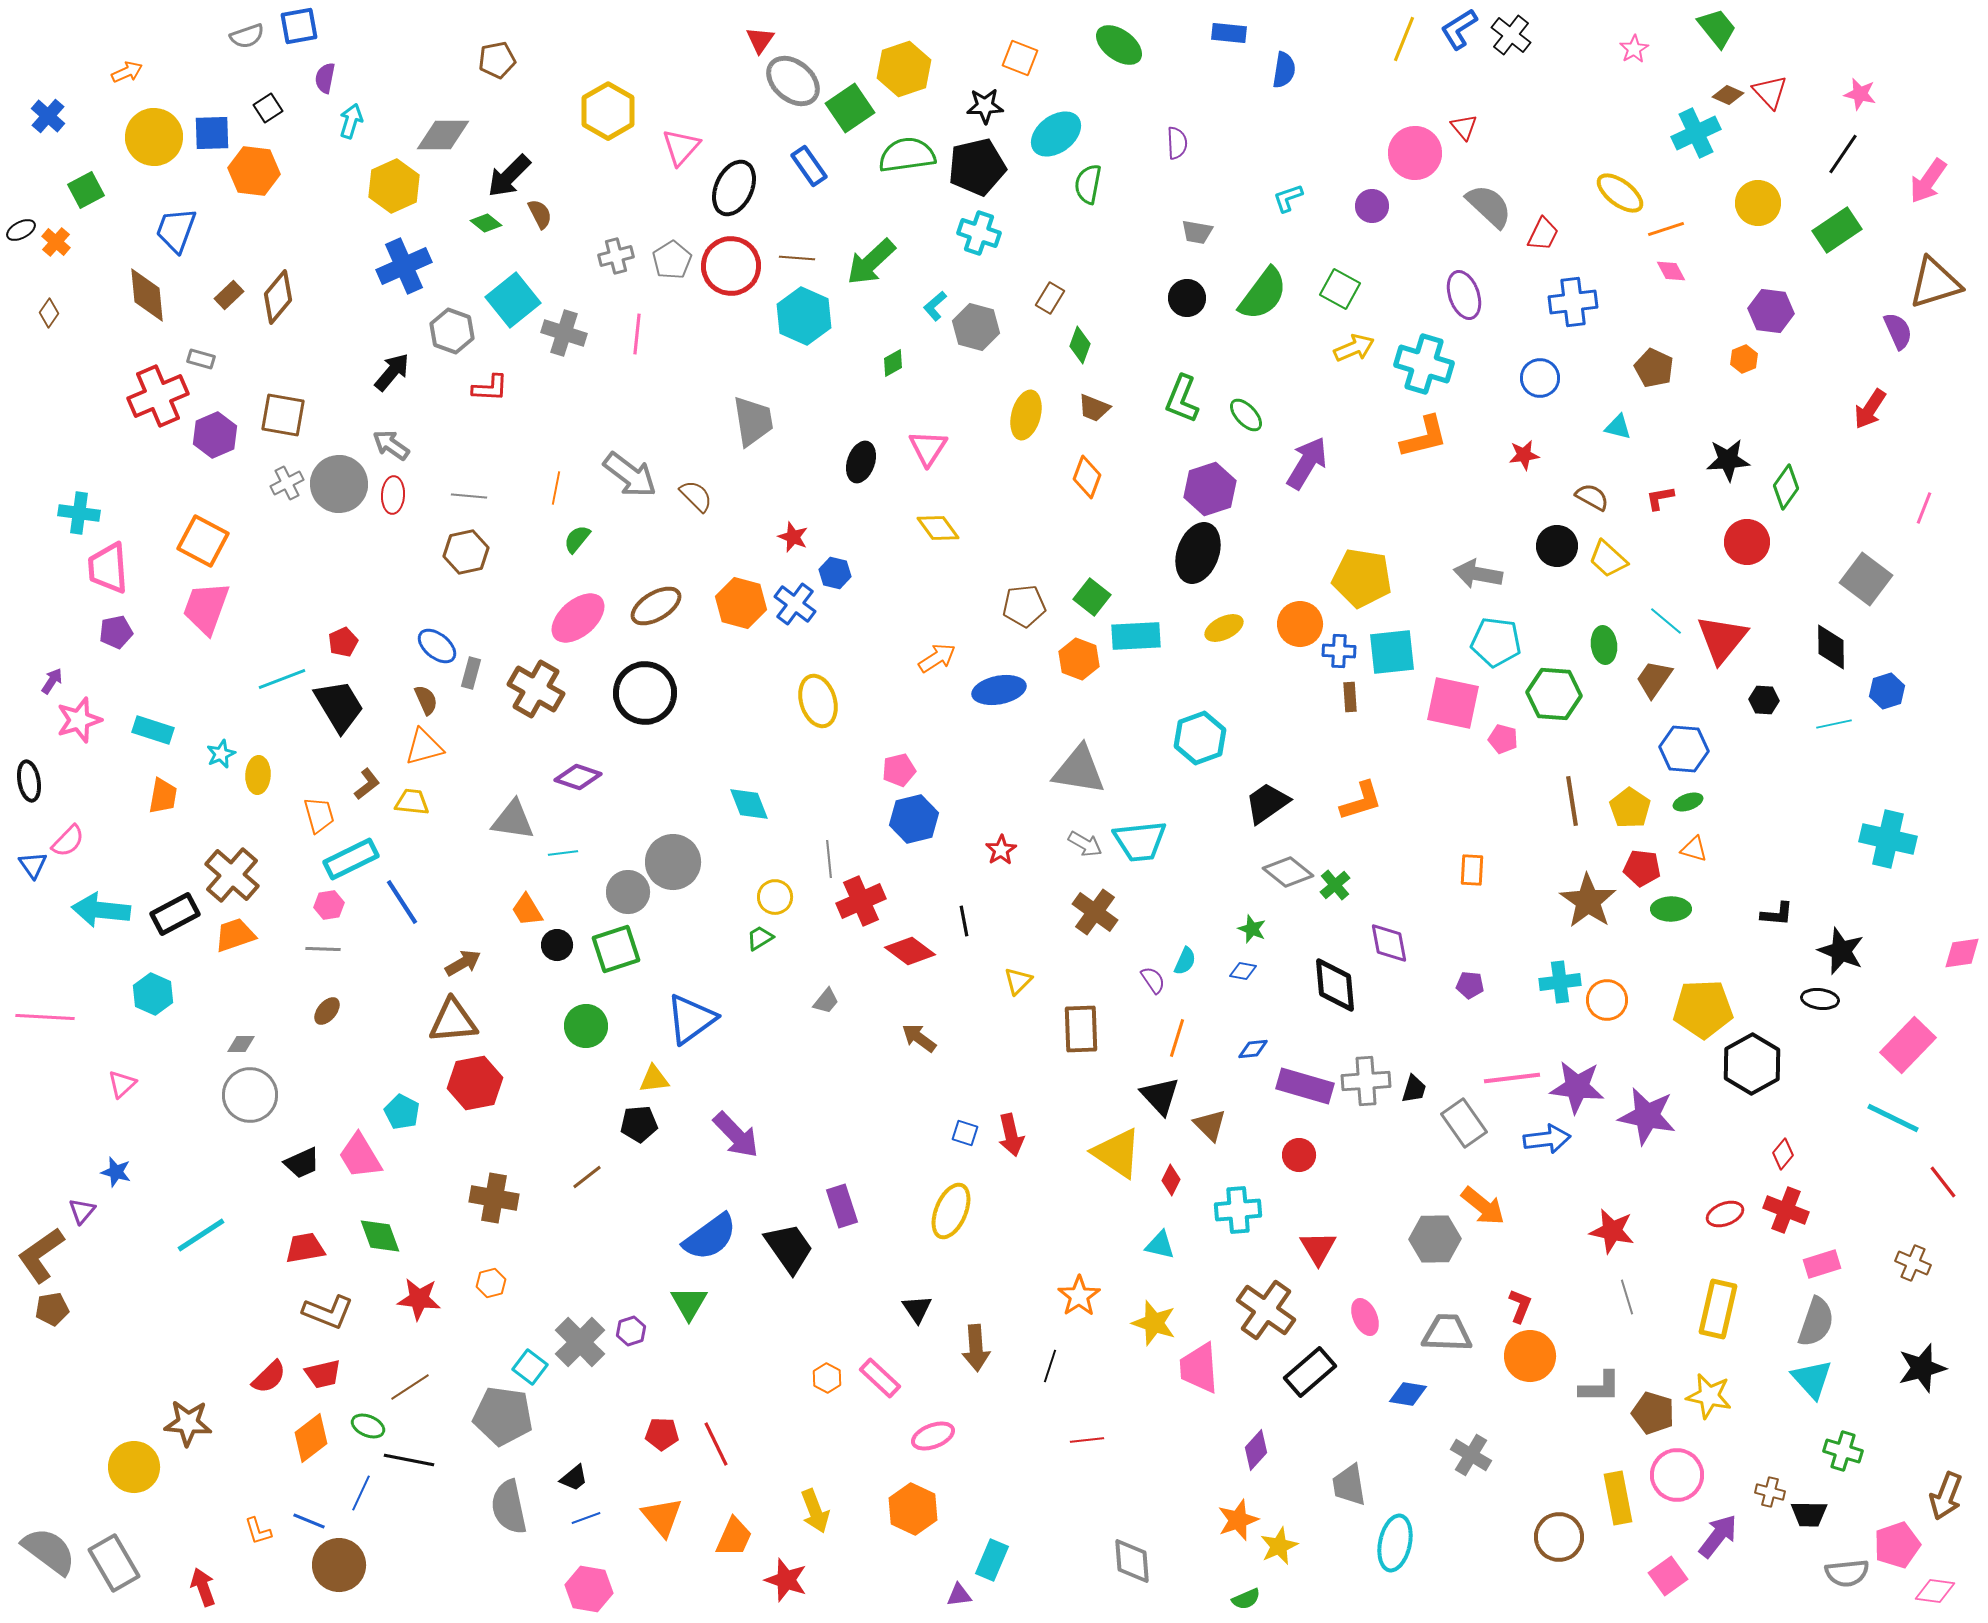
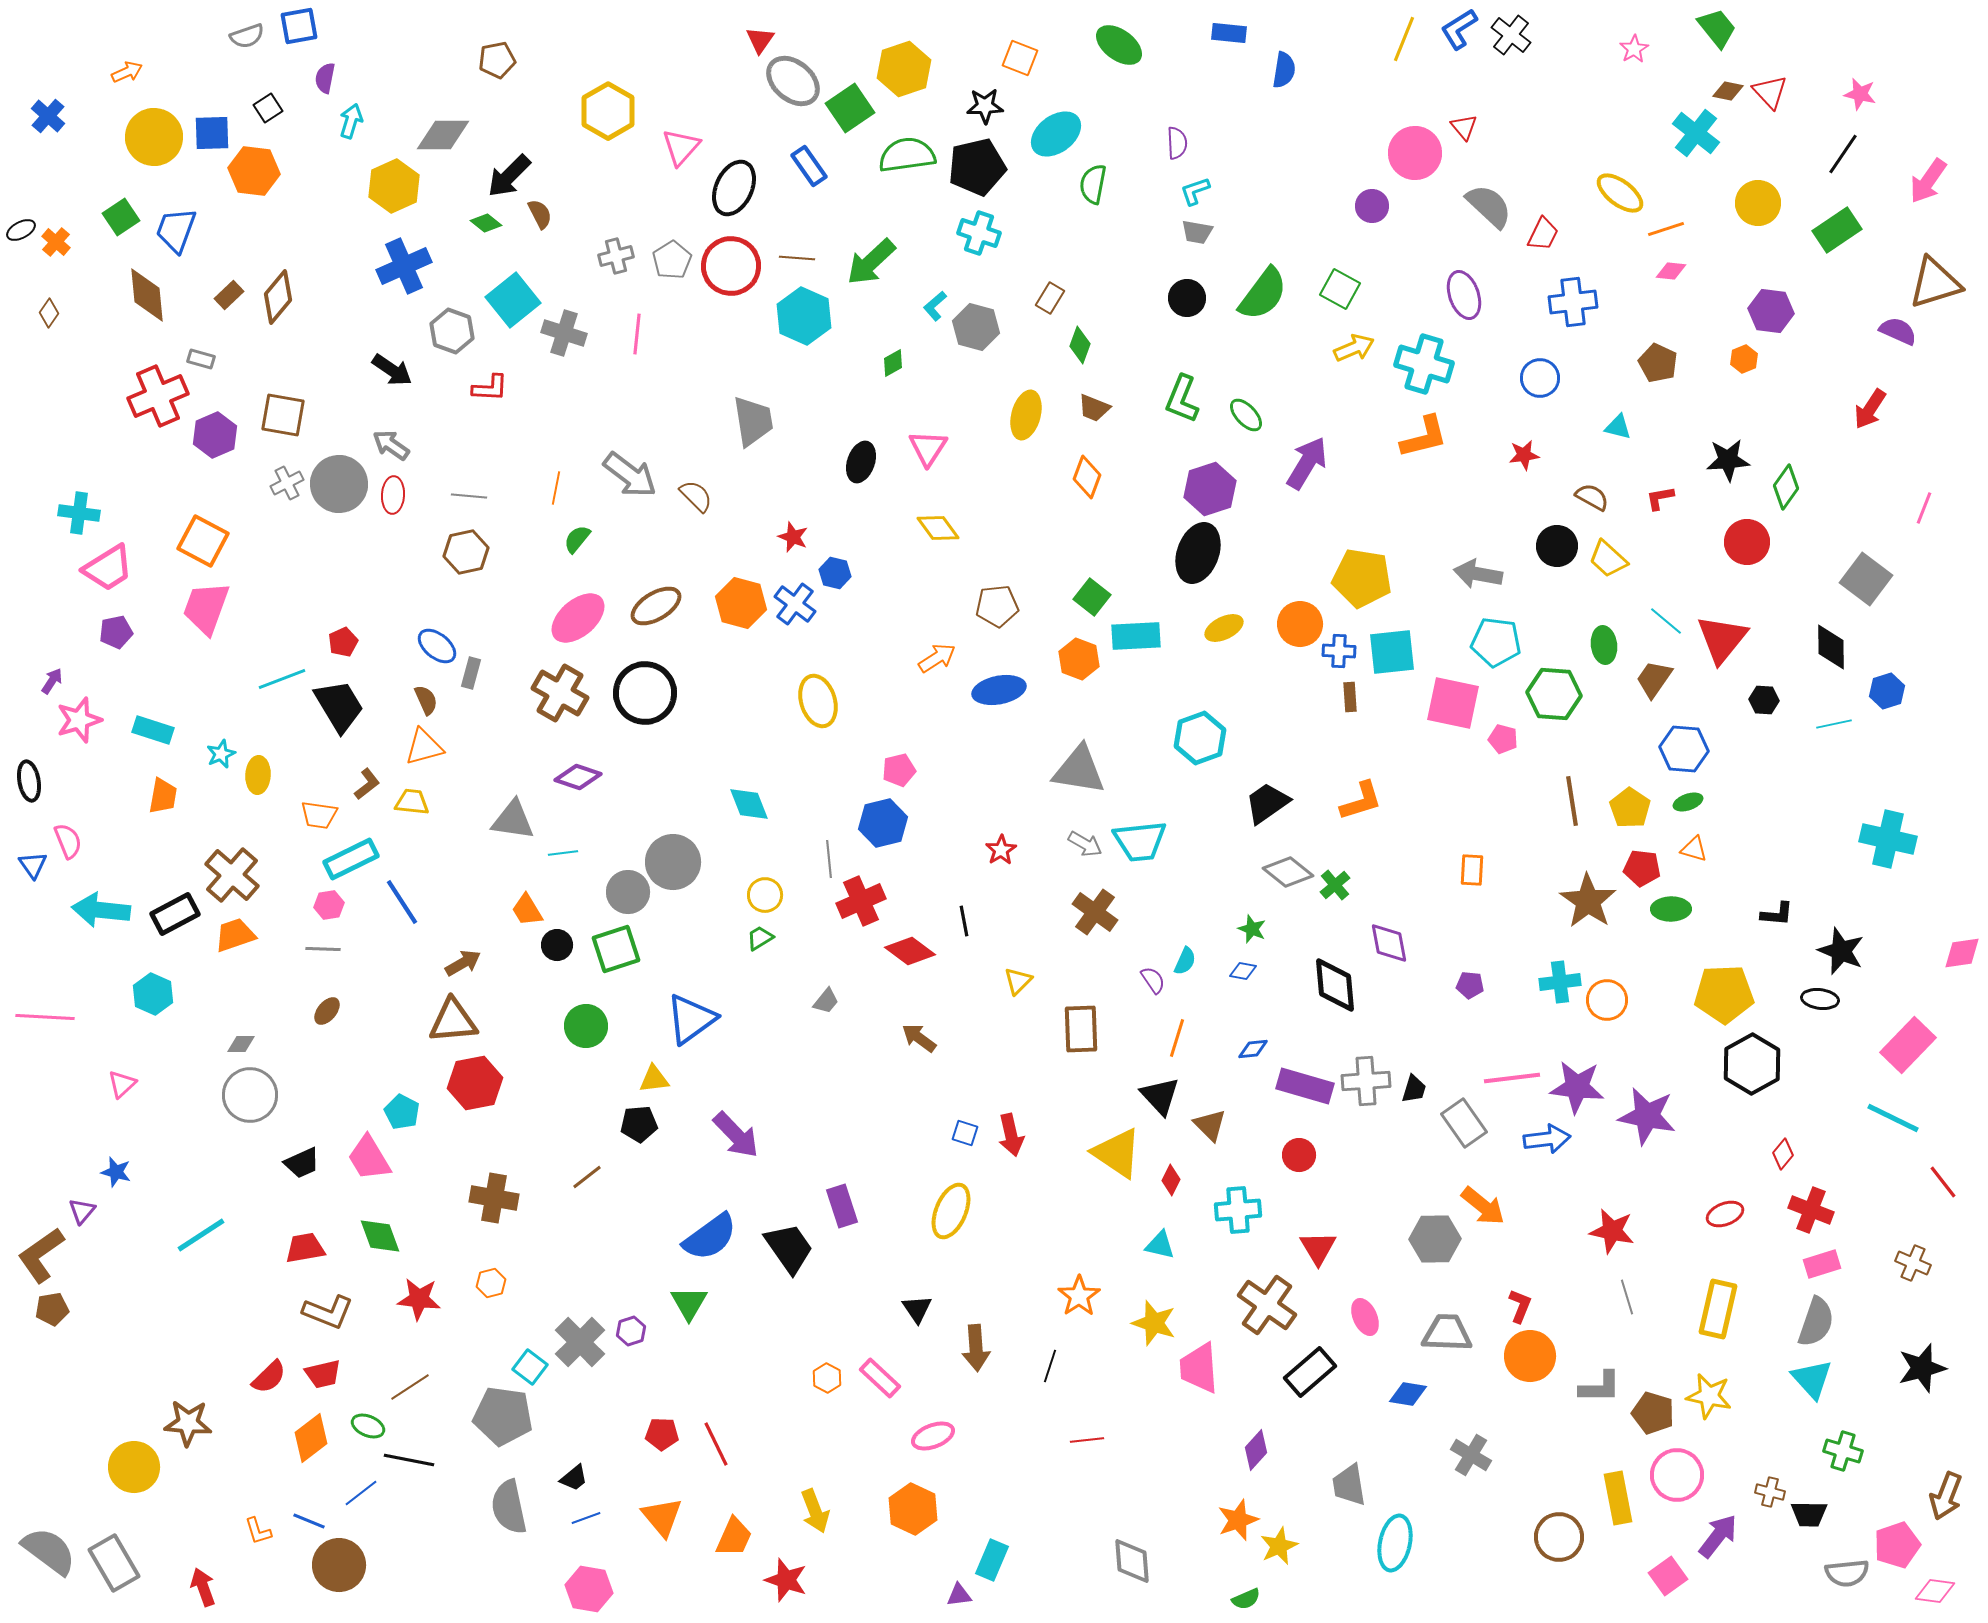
brown diamond at (1728, 95): moved 4 px up; rotated 12 degrees counterclockwise
cyan cross at (1696, 133): rotated 27 degrees counterclockwise
green semicircle at (1088, 184): moved 5 px right
green square at (86, 190): moved 35 px right, 27 px down; rotated 6 degrees counterclockwise
cyan L-shape at (1288, 198): moved 93 px left, 7 px up
pink diamond at (1671, 271): rotated 56 degrees counterclockwise
purple semicircle at (1898, 331): rotated 42 degrees counterclockwise
brown pentagon at (1654, 368): moved 4 px right, 5 px up
black arrow at (392, 372): moved 2 px up; rotated 84 degrees clockwise
pink trapezoid at (108, 568): rotated 118 degrees counterclockwise
brown pentagon at (1024, 606): moved 27 px left
brown cross at (536, 689): moved 24 px right, 4 px down
orange trapezoid at (319, 815): rotated 114 degrees clockwise
blue hexagon at (914, 819): moved 31 px left, 4 px down
pink semicircle at (68, 841): rotated 66 degrees counterclockwise
yellow circle at (775, 897): moved 10 px left, 2 px up
yellow pentagon at (1703, 1009): moved 21 px right, 15 px up
pink trapezoid at (360, 1156): moved 9 px right, 2 px down
red cross at (1786, 1210): moved 25 px right
brown cross at (1266, 1310): moved 1 px right, 5 px up
blue line at (361, 1493): rotated 27 degrees clockwise
